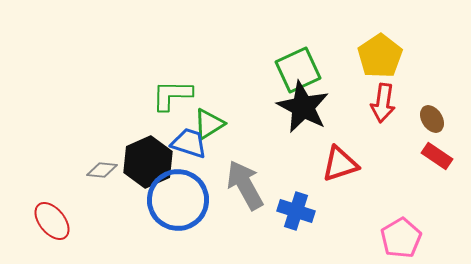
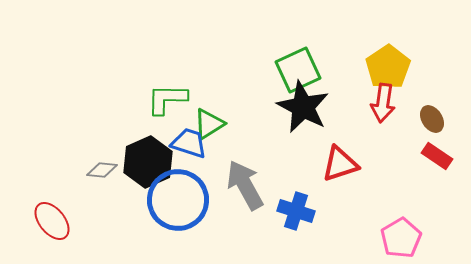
yellow pentagon: moved 8 px right, 11 px down
green L-shape: moved 5 px left, 4 px down
